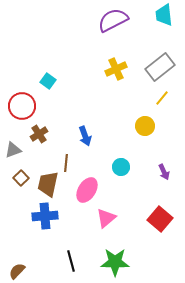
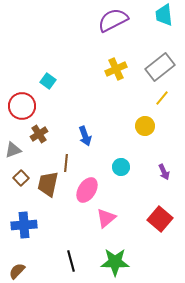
blue cross: moved 21 px left, 9 px down
